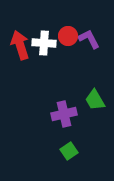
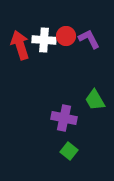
red circle: moved 2 px left
white cross: moved 3 px up
purple cross: moved 4 px down; rotated 25 degrees clockwise
green square: rotated 18 degrees counterclockwise
